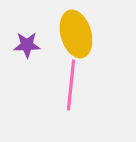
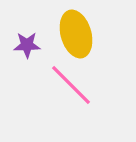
pink line: rotated 51 degrees counterclockwise
